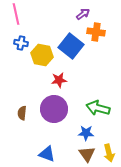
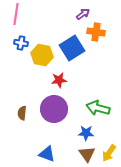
pink line: rotated 20 degrees clockwise
blue square: moved 1 px right, 2 px down; rotated 20 degrees clockwise
yellow arrow: rotated 48 degrees clockwise
